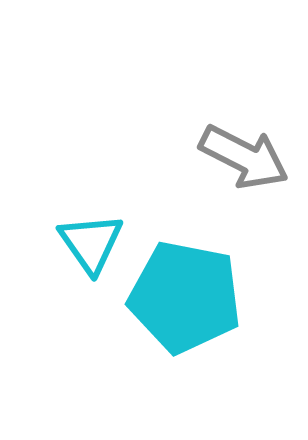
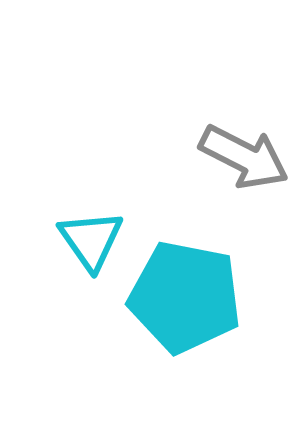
cyan triangle: moved 3 px up
